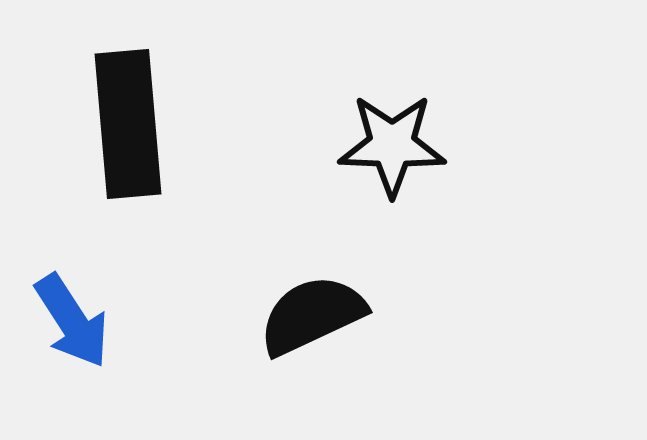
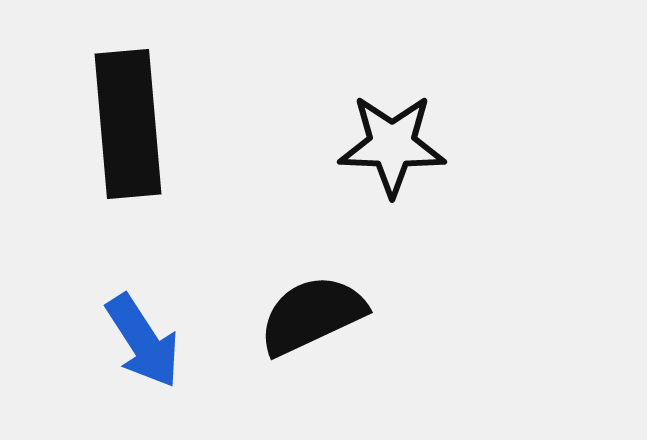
blue arrow: moved 71 px right, 20 px down
